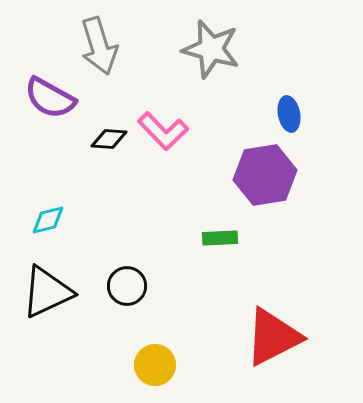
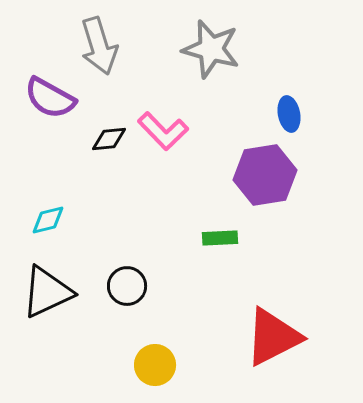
black diamond: rotated 9 degrees counterclockwise
